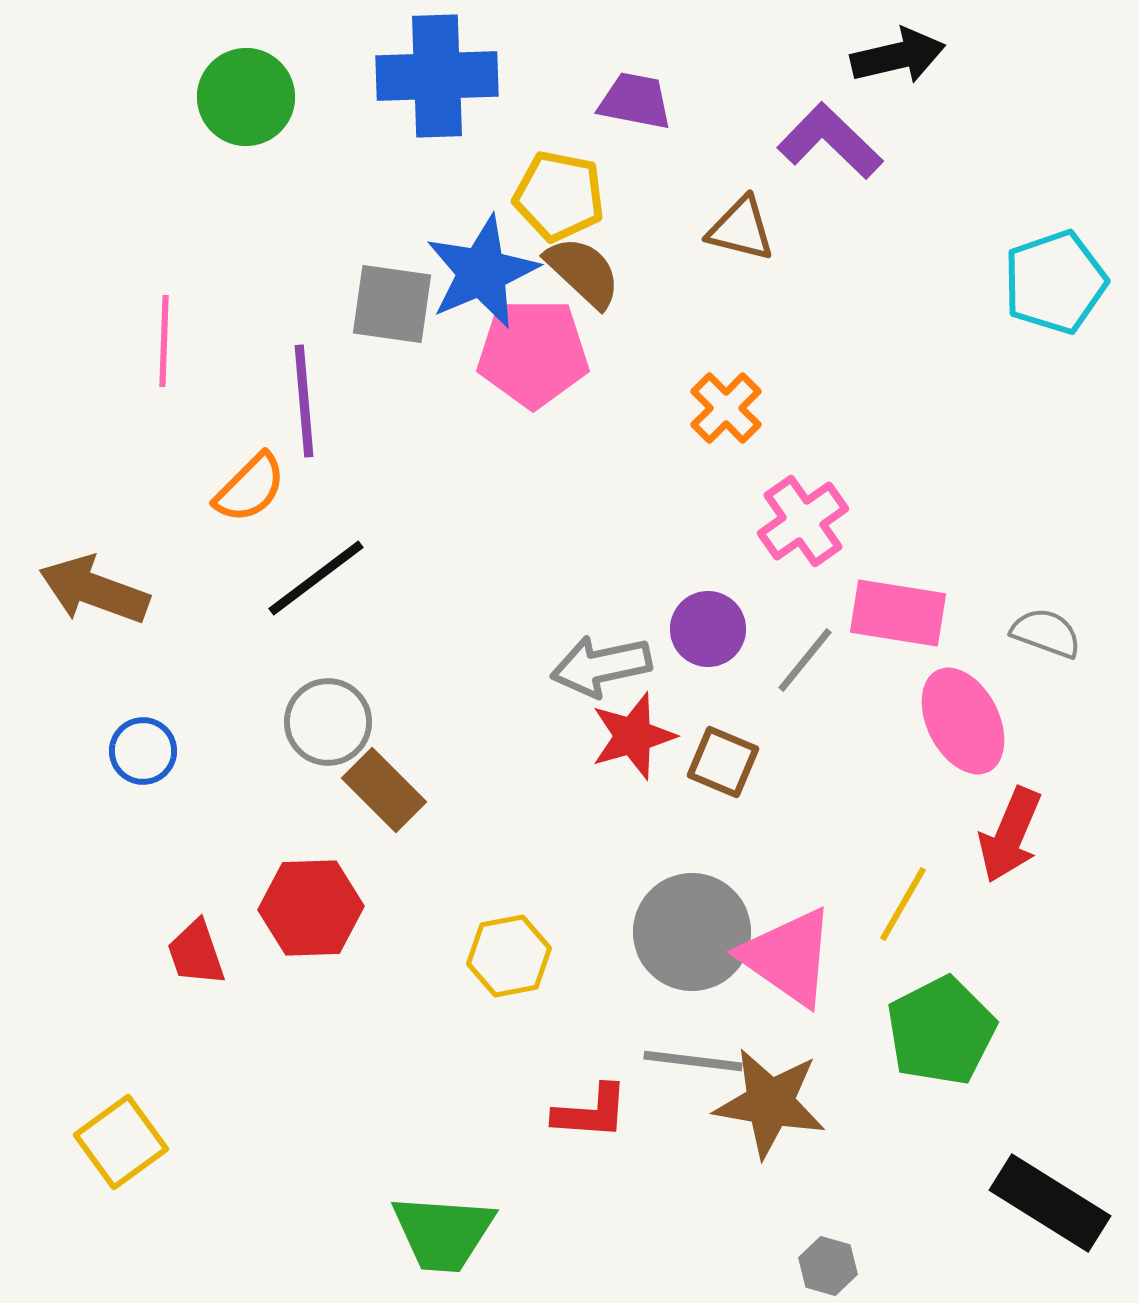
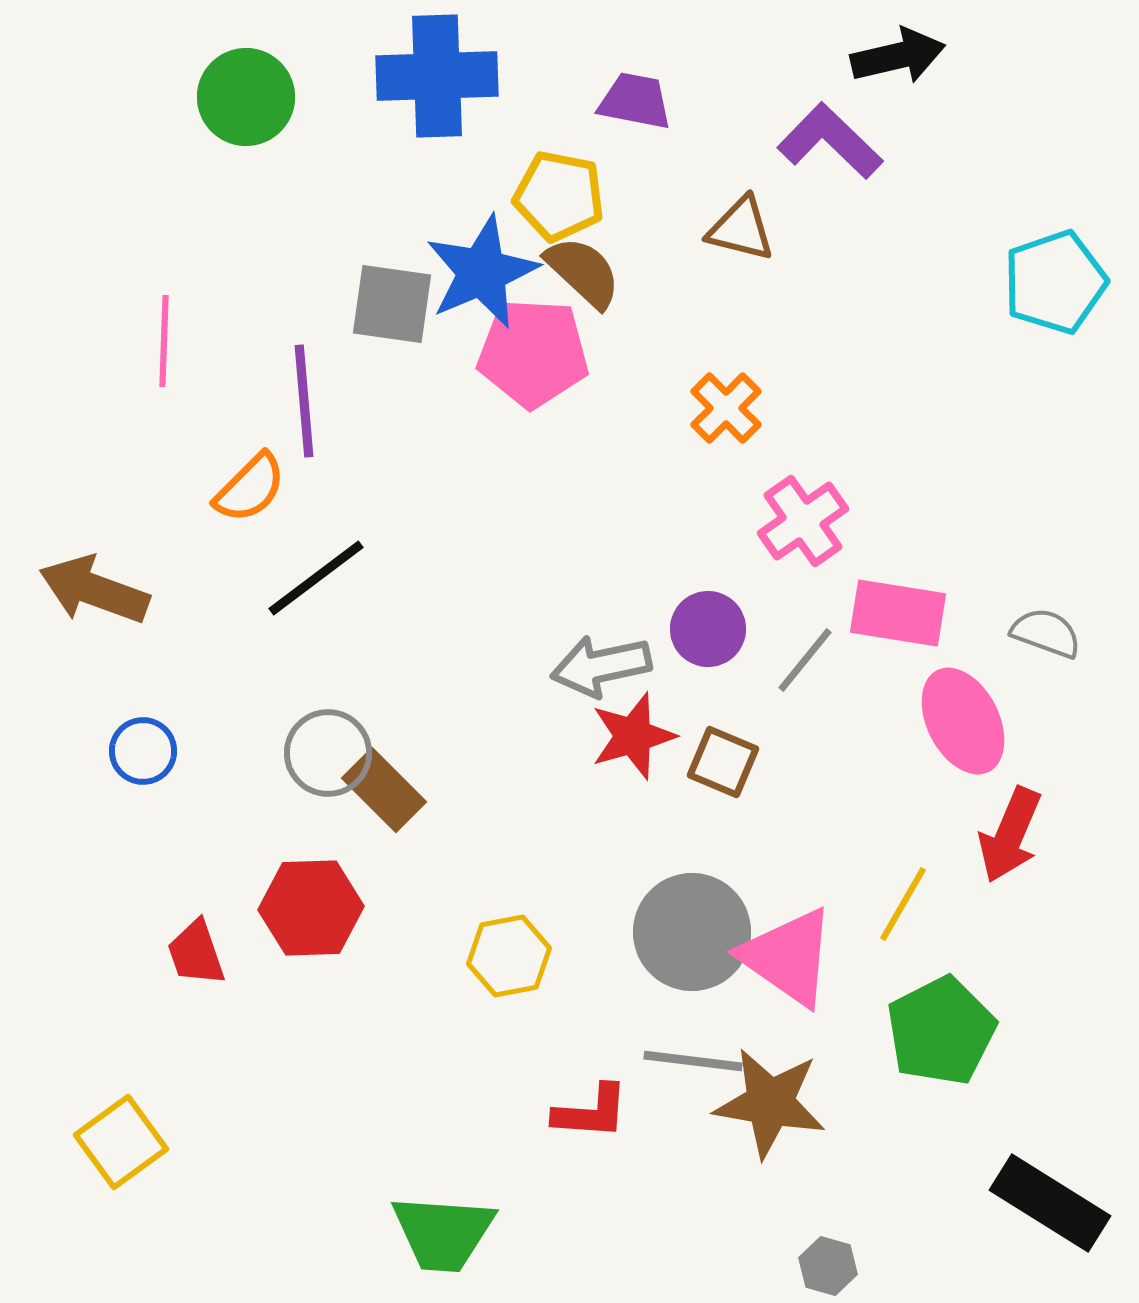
pink pentagon at (533, 353): rotated 3 degrees clockwise
gray circle at (328, 722): moved 31 px down
